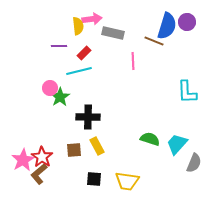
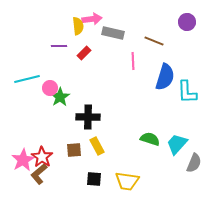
blue semicircle: moved 2 px left, 51 px down
cyan line: moved 52 px left, 8 px down
